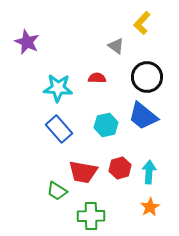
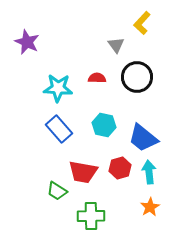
gray triangle: moved 1 px up; rotated 18 degrees clockwise
black circle: moved 10 px left
blue trapezoid: moved 22 px down
cyan hexagon: moved 2 px left; rotated 25 degrees clockwise
cyan arrow: rotated 10 degrees counterclockwise
